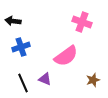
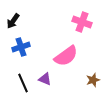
black arrow: rotated 63 degrees counterclockwise
